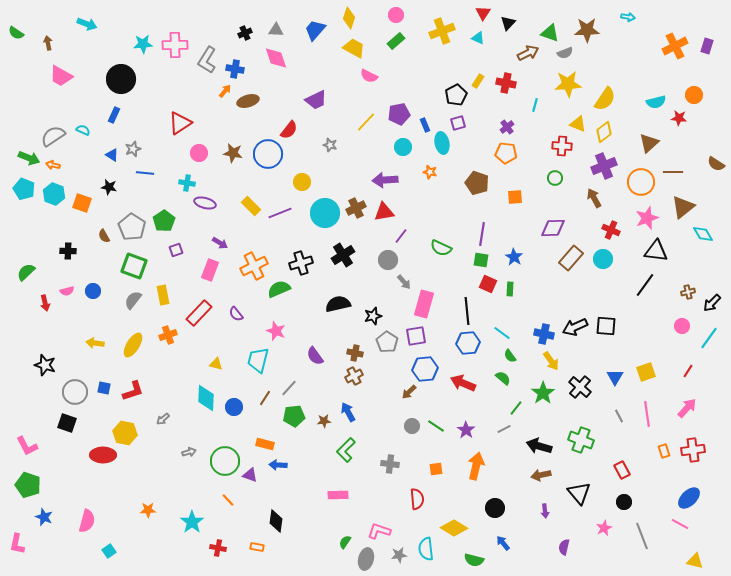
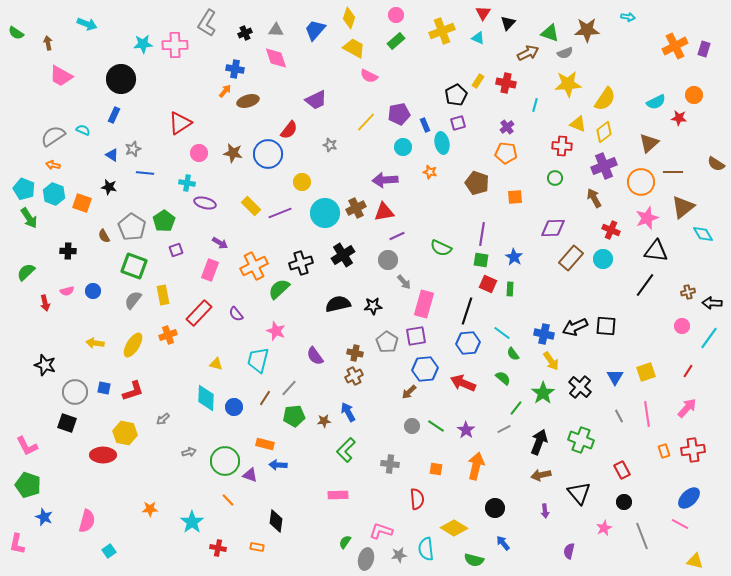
purple rectangle at (707, 46): moved 3 px left, 3 px down
gray L-shape at (207, 60): moved 37 px up
cyan semicircle at (656, 102): rotated 12 degrees counterclockwise
green arrow at (29, 158): moved 60 px down; rotated 35 degrees clockwise
purple line at (401, 236): moved 4 px left; rotated 28 degrees clockwise
green semicircle at (279, 289): rotated 20 degrees counterclockwise
black arrow at (712, 303): rotated 48 degrees clockwise
black line at (467, 311): rotated 24 degrees clockwise
black star at (373, 316): moved 10 px up; rotated 12 degrees clockwise
green semicircle at (510, 356): moved 3 px right, 2 px up
black arrow at (539, 446): moved 4 px up; rotated 95 degrees clockwise
orange square at (436, 469): rotated 16 degrees clockwise
orange star at (148, 510): moved 2 px right, 1 px up
pink L-shape at (379, 531): moved 2 px right
purple semicircle at (564, 547): moved 5 px right, 4 px down
